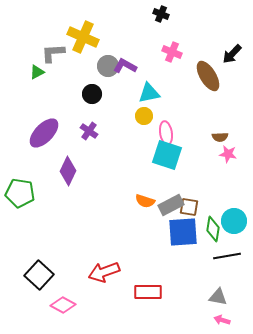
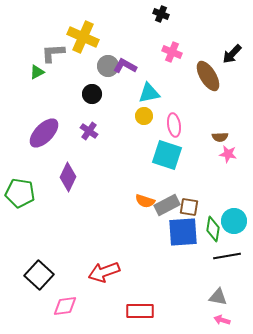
pink ellipse: moved 8 px right, 8 px up
purple diamond: moved 6 px down
gray rectangle: moved 4 px left
red rectangle: moved 8 px left, 19 px down
pink diamond: moved 2 px right, 1 px down; rotated 35 degrees counterclockwise
